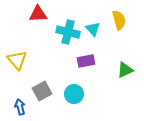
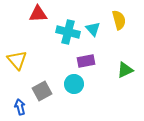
cyan circle: moved 10 px up
